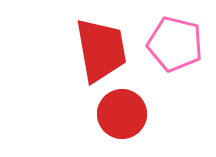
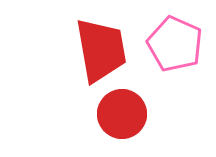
pink pentagon: rotated 10 degrees clockwise
